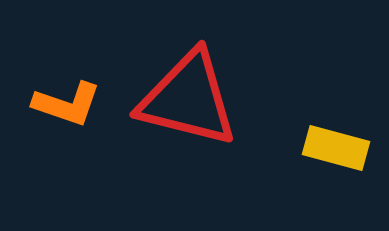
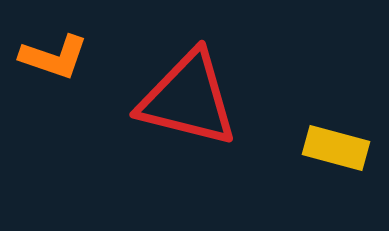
orange L-shape: moved 13 px left, 47 px up
